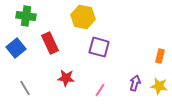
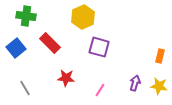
yellow hexagon: rotated 25 degrees clockwise
red rectangle: rotated 20 degrees counterclockwise
